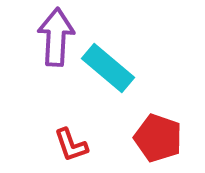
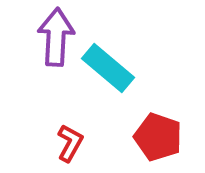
red pentagon: moved 1 px up
red L-shape: moved 1 px left, 2 px up; rotated 132 degrees counterclockwise
